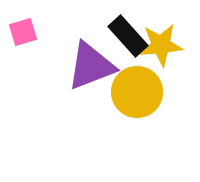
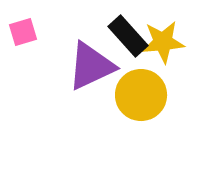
yellow star: moved 2 px right, 3 px up
purple triangle: rotated 4 degrees counterclockwise
yellow circle: moved 4 px right, 3 px down
